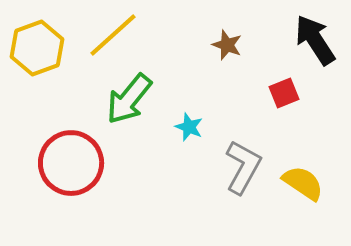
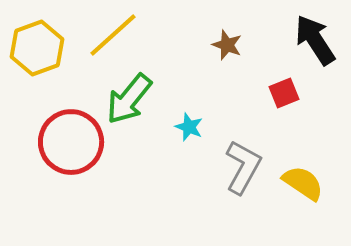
red circle: moved 21 px up
